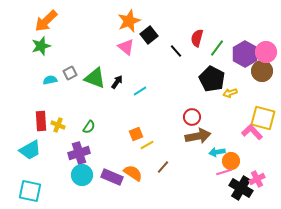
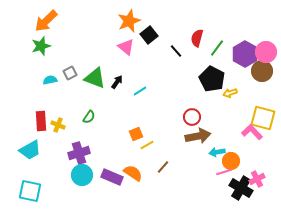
green semicircle: moved 10 px up
